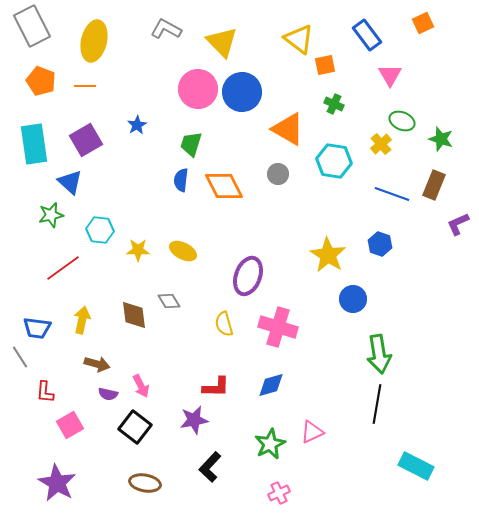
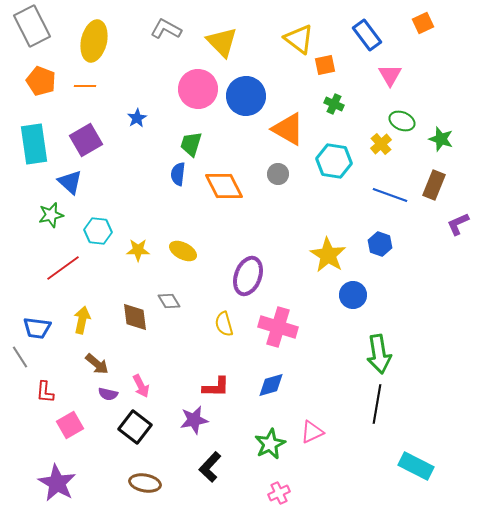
blue circle at (242, 92): moved 4 px right, 4 px down
blue star at (137, 125): moved 7 px up
blue semicircle at (181, 180): moved 3 px left, 6 px up
blue line at (392, 194): moved 2 px left, 1 px down
cyan hexagon at (100, 230): moved 2 px left, 1 px down
blue circle at (353, 299): moved 4 px up
brown diamond at (134, 315): moved 1 px right, 2 px down
brown arrow at (97, 364): rotated 25 degrees clockwise
